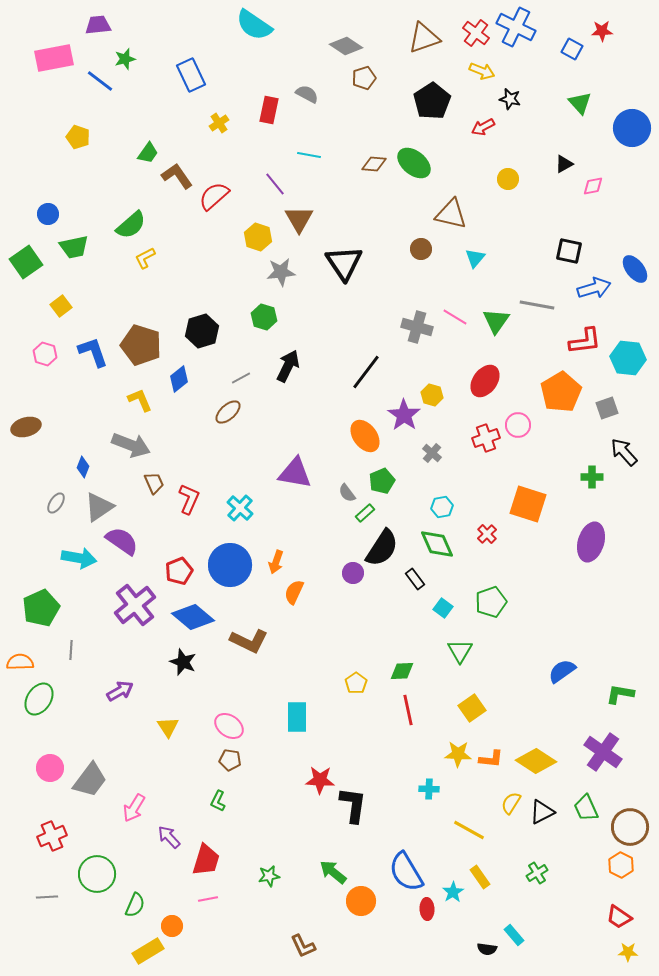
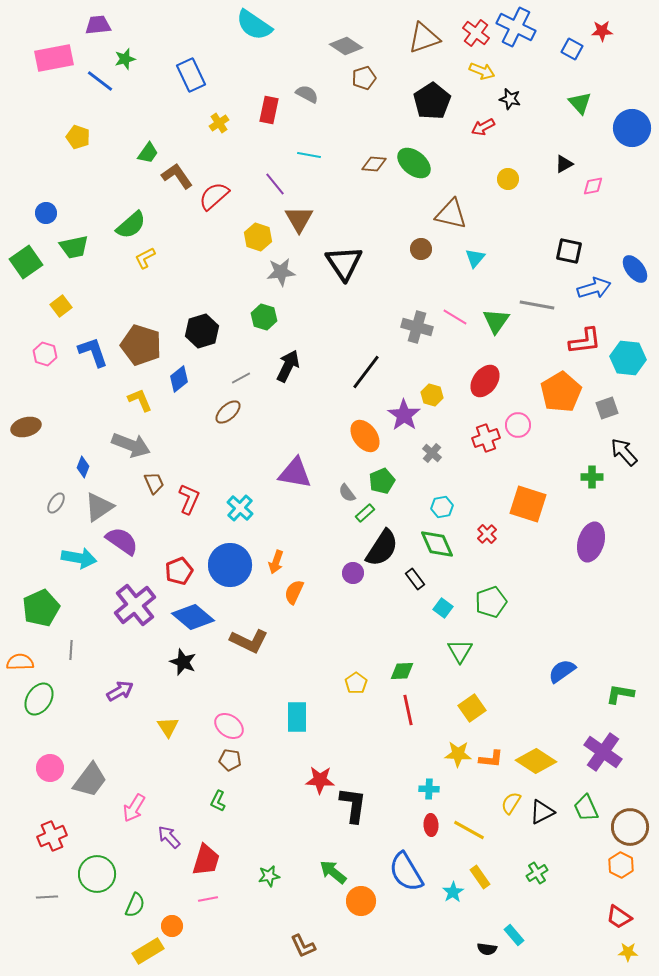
blue circle at (48, 214): moved 2 px left, 1 px up
red ellipse at (427, 909): moved 4 px right, 84 px up
